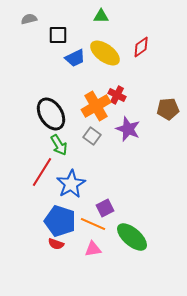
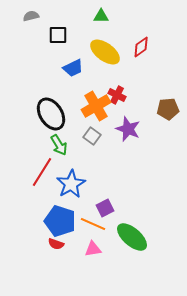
gray semicircle: moved 2 px right, 3 px up
yellow ellipse: moved 1 px up
blue trapezoid: moved 2 px left, 10 px down
